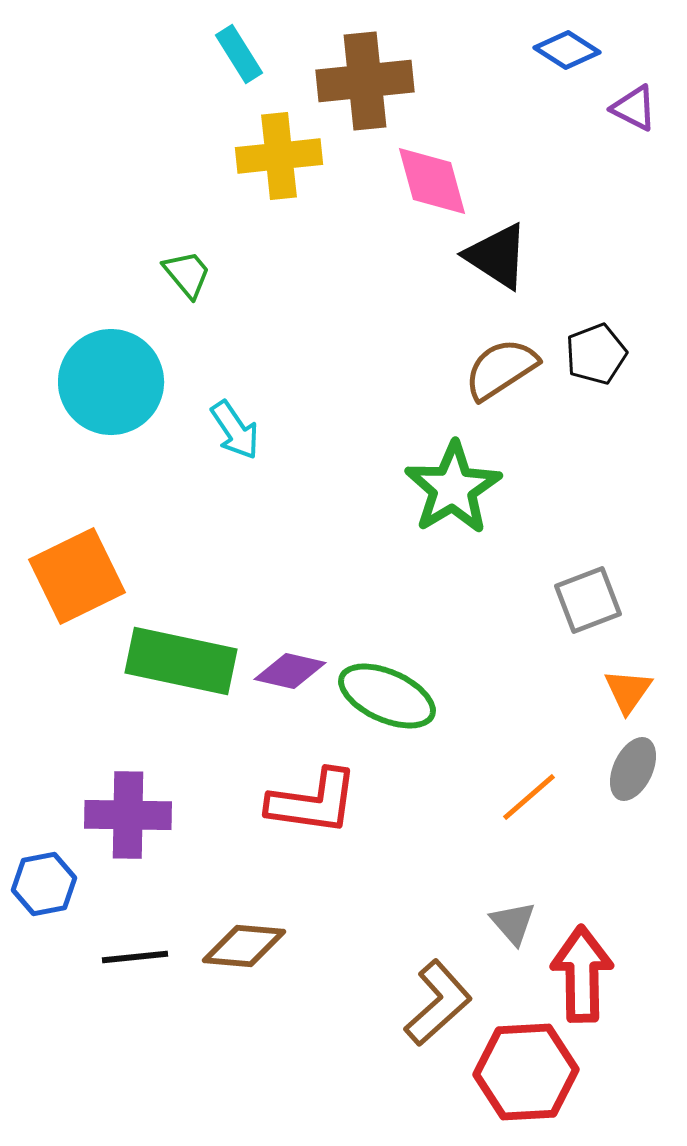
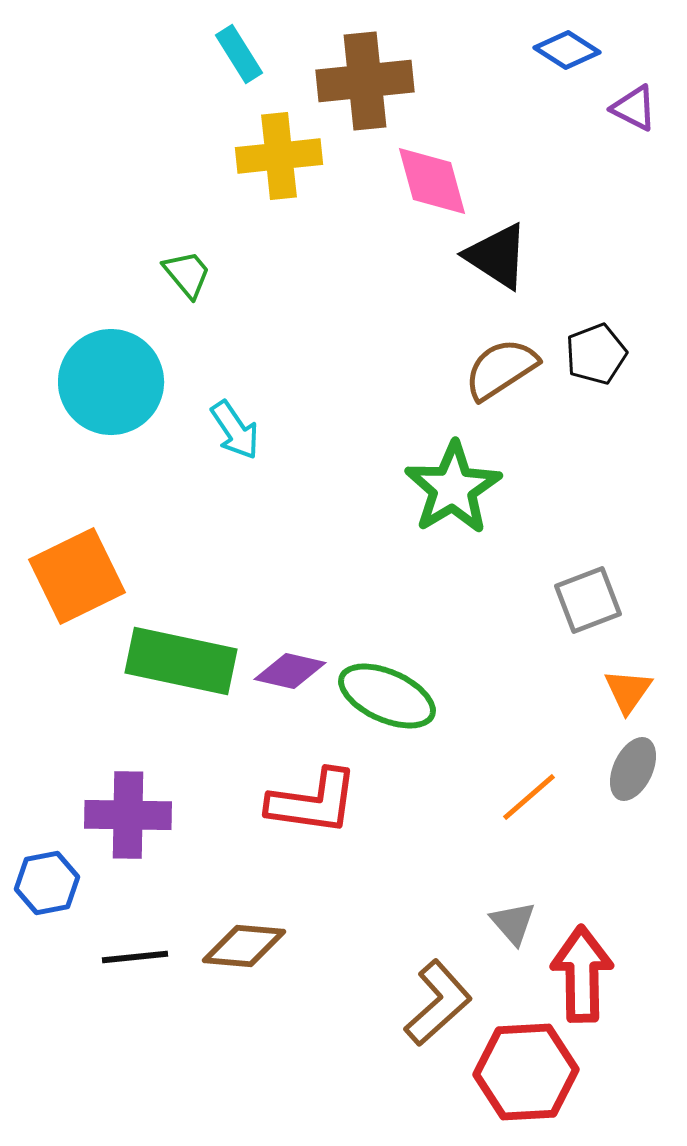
blue hexagon: moved 3 px right, 1 px up
